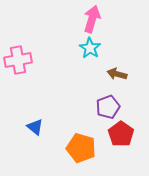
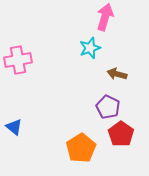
pink arrow: moved 13 px right, 2 px up
cyan star: rotated 20 degrees clockwise
purple pentagon: rotated 25 degrees counterclockwise
blue triangle: moved 21 px left
orange pentagon: rotated 24 degrees clockwise
